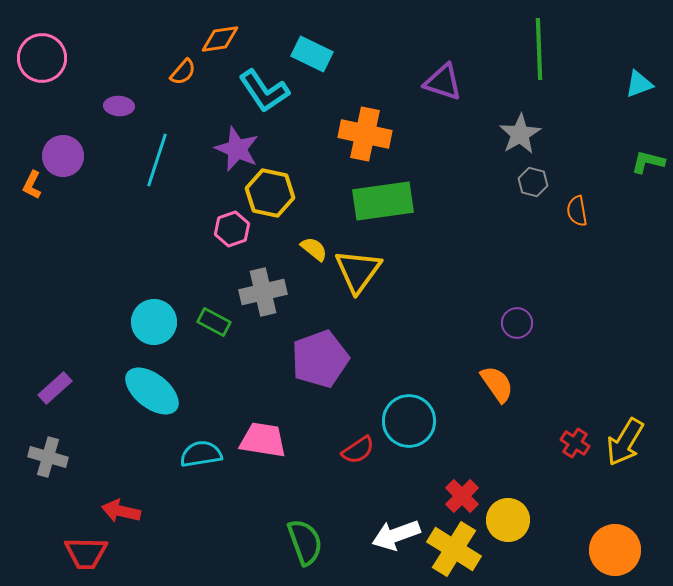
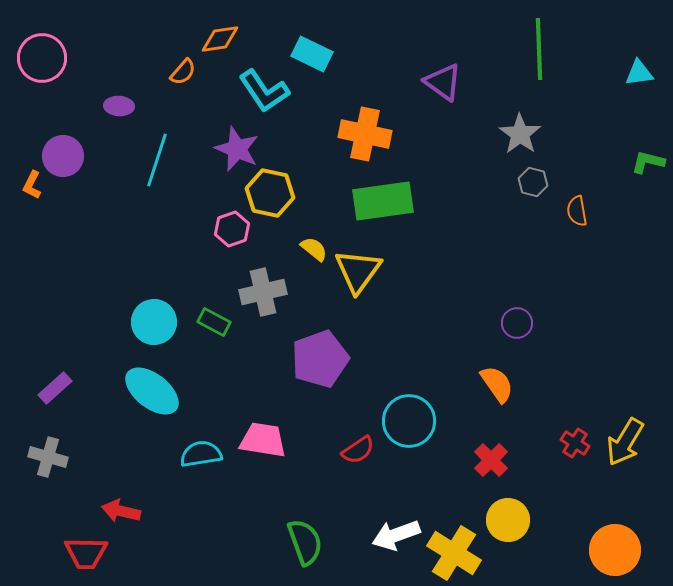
purple triangle at (443, 82): rotated 18 degrees clockwise
cyan triangle at (639, 84): moved 11 px up; rotated 12 degrees clockwise
gray star at (520, 134): rotated 6 degrees counterclockwise
red cross at (462, 496): moved 29 px right, 36 px up
yellow cross at (454, 549): moved 4 px down
